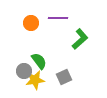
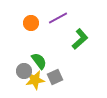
purple line: rotated 30 degrees counterclockwise
gray square: moved 9 px left
